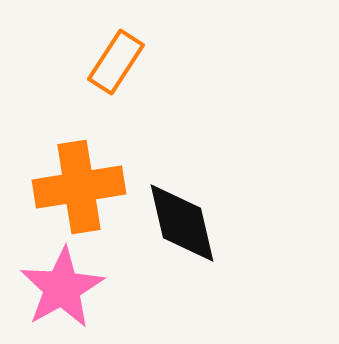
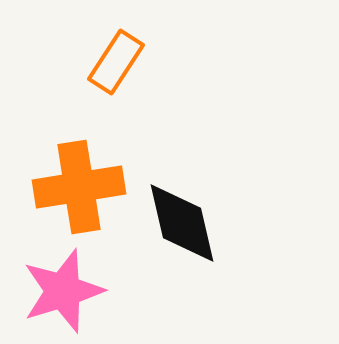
pink star: moved 1 px right, 3 px down; rotated 12 degrees clockwise
